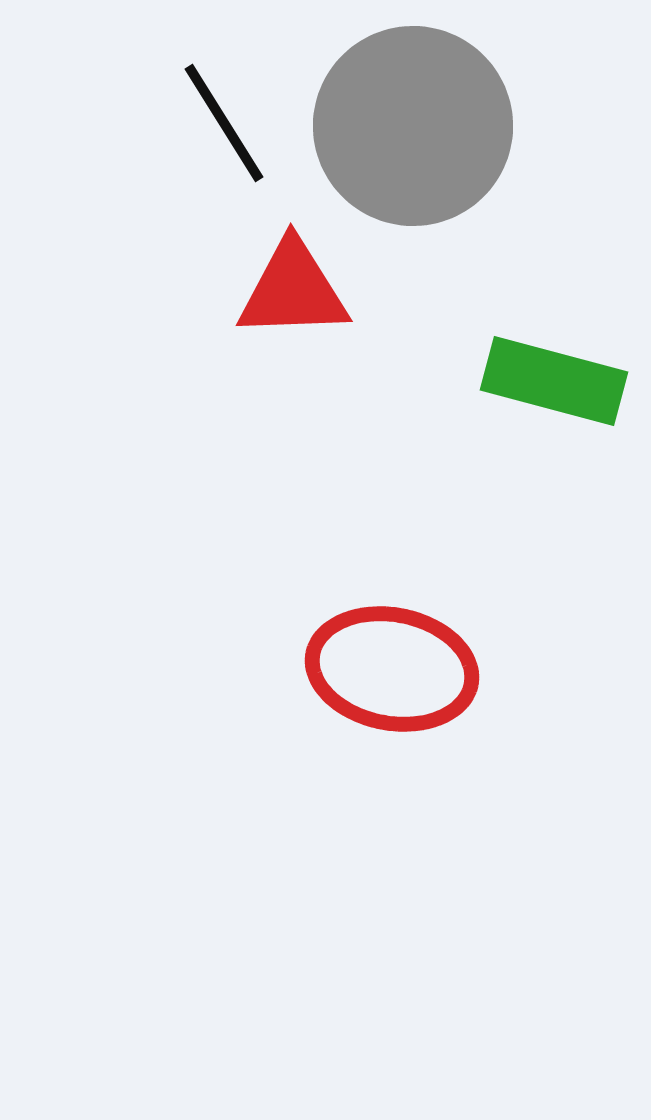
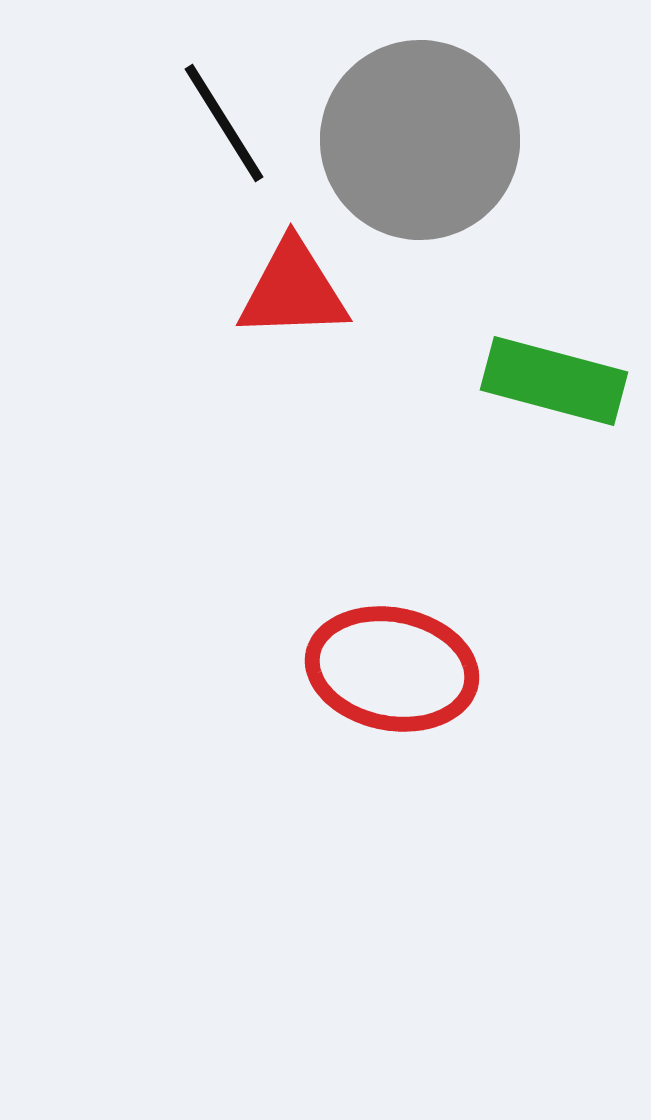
gray circle: moved 7 px right, 14 px down
